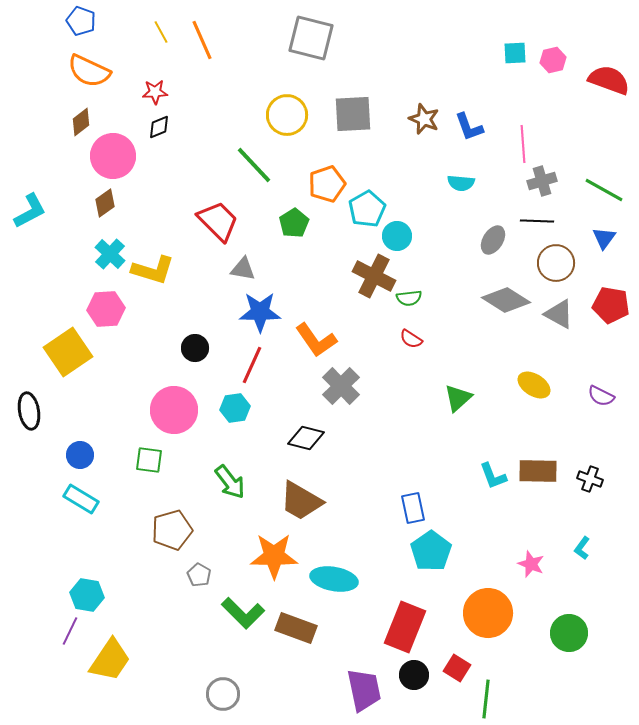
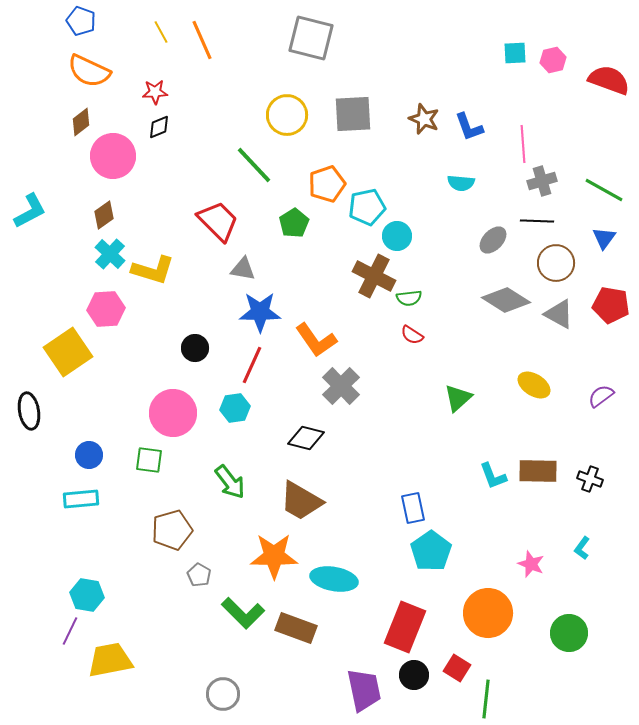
brown diamond at (105, 203): moved 1 px left, 12 px down
cyan pentagon at (367, 209): moved 2 px up; rotated 18 degrees clockwise
gray ellipse at (493, 240): rotated 12 degrees clockwise
red semicircle at (411, 339): moved 1 px right, 4 px up
purple semicircle at (601, 396): rotated 116 degrees clockwise
pink circle at (174, 410): moved 1 px left, 3 px down
blue circle at (80, 455): moved 9 px right
cyan rectangle at (81, 499): rotated 36 degrees counterclockwise
yellow trapezoid at (110, 660): rotated 135 degrees counterclockwise
